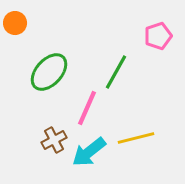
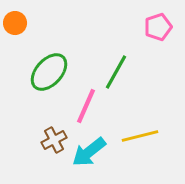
pink pentagon: moved 9 px up
pink line: moved 1 px left, 2 px up
yellow line: moved 4 px right, 2 px up
